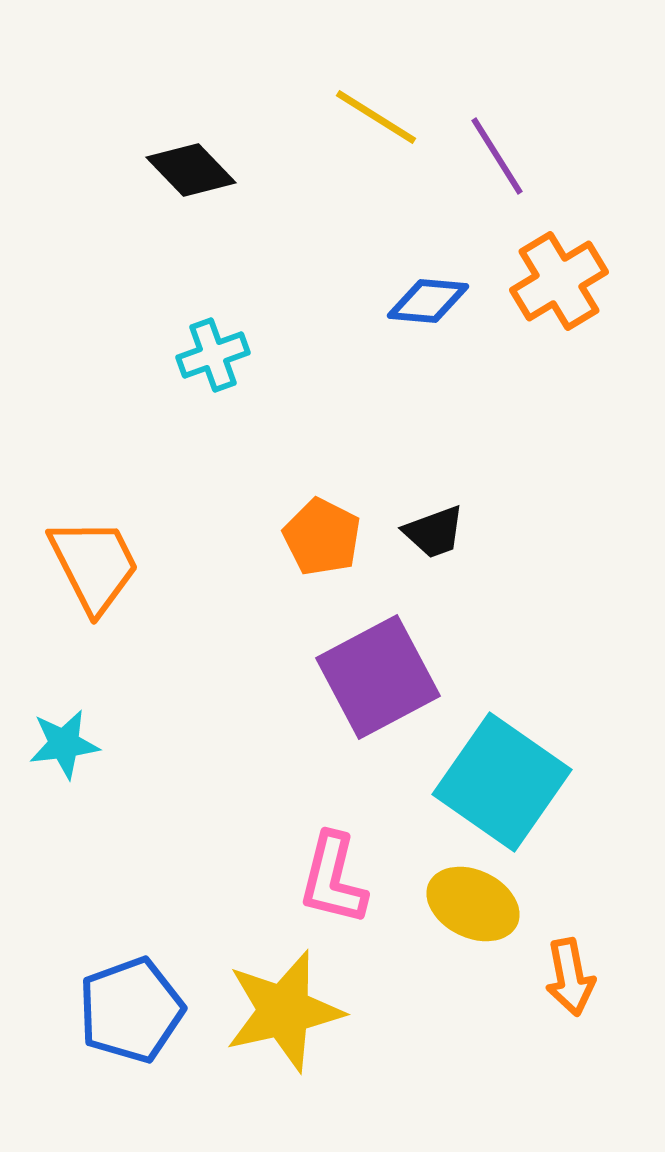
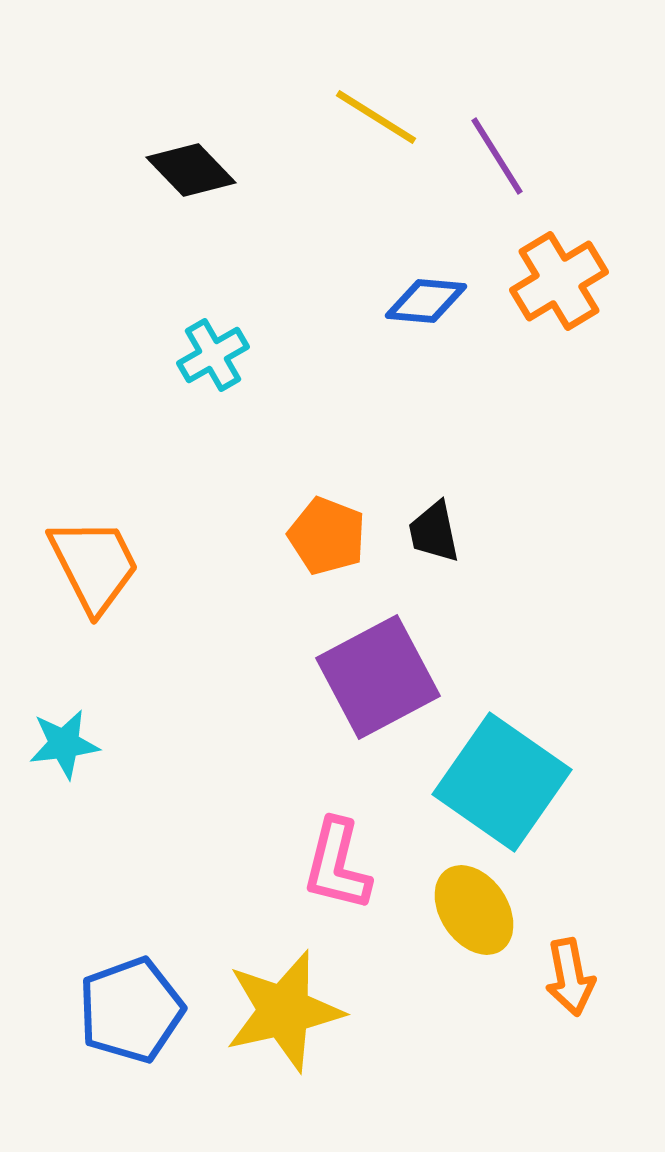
blue diamond: moved 2 px left
cyan cross: rotated 10 degrees counterclockwise
black trapezoid: rotated 98 degrees clockwise
orange pentagon: moved 5 px right, 1 px up; rotated 6 degrees counterclockwise
pink L-shape: moved 4 px right, 14 px up
yellow ellipse: moved 1 px right, 6 px down; rotated 30 degrees clockwise
